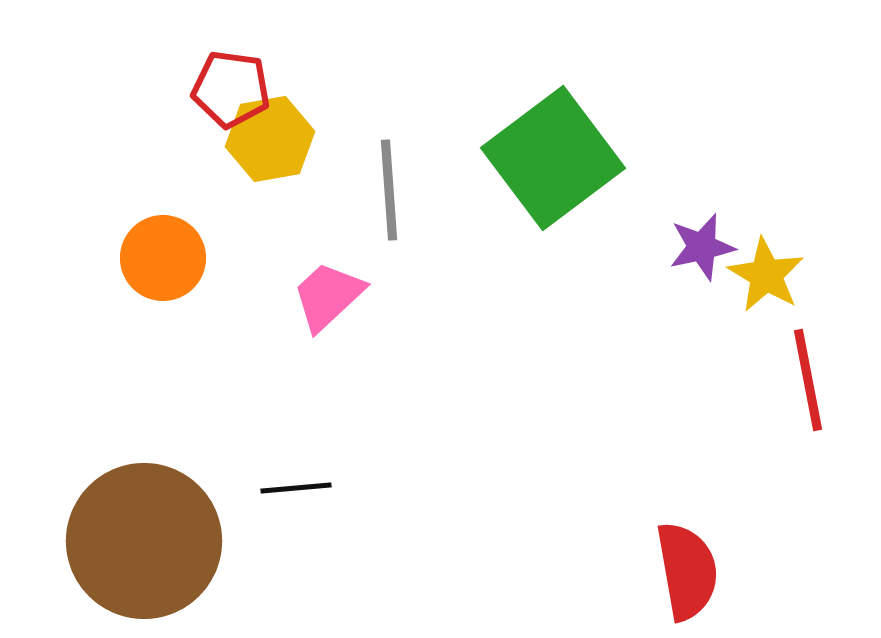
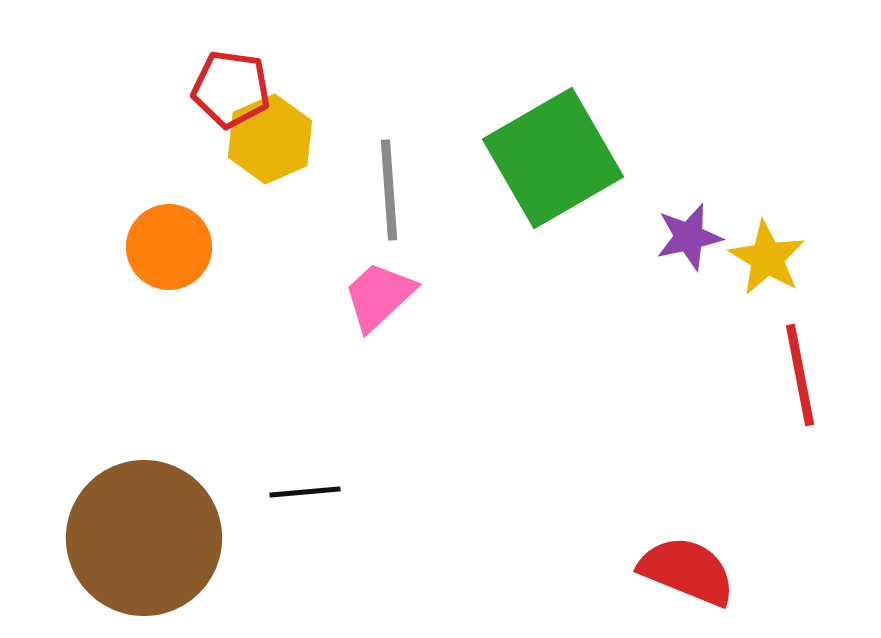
yellow hexagon: rotated 14 degrees counterclockwise
green square: rotated 7 degrees clockwise
purple star: moved 13 px left, 10 px up
orange circle: moved 6 px right, 11 px up
yellow star: moved 1 px right, 17 px up
pink trapezoid: moved 51 px right
red line: moved 8 px left, 5 px up
black line: moved 9 px right, 4 px down
brown circle: moved 3 px up
red semicircle: rotated 58 degrees counterclockwise
